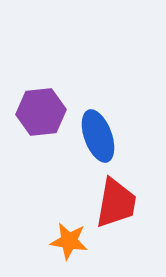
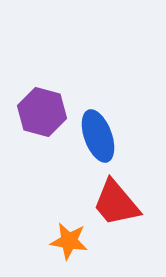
purple hexagon: moved 1 px right; rotated 21 degrees clockwise
red trapezoid: rotated 130 degrees clockwise
